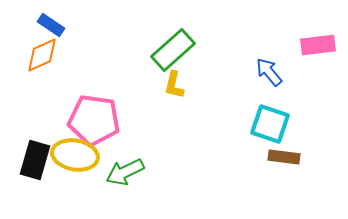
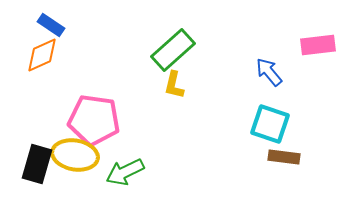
black rectangle: moved 2 px right, 4 px down
